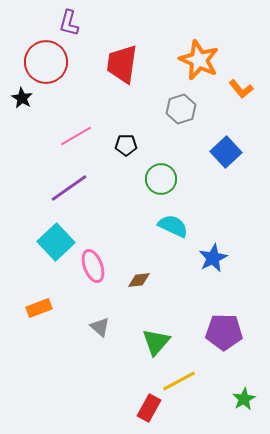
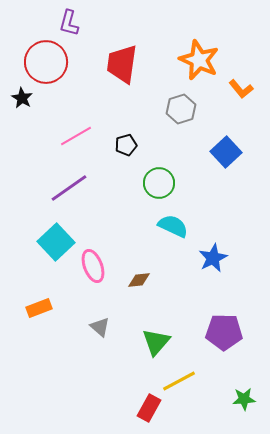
black pentagon: rotated 15 degrees counterclockwise
green circle: moved 2 px left, 4 px down
green star: rotated 25 degrees clockwise
